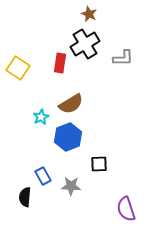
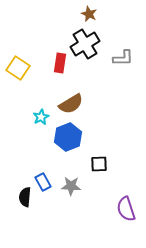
blue rectangle: moved 6 px down
